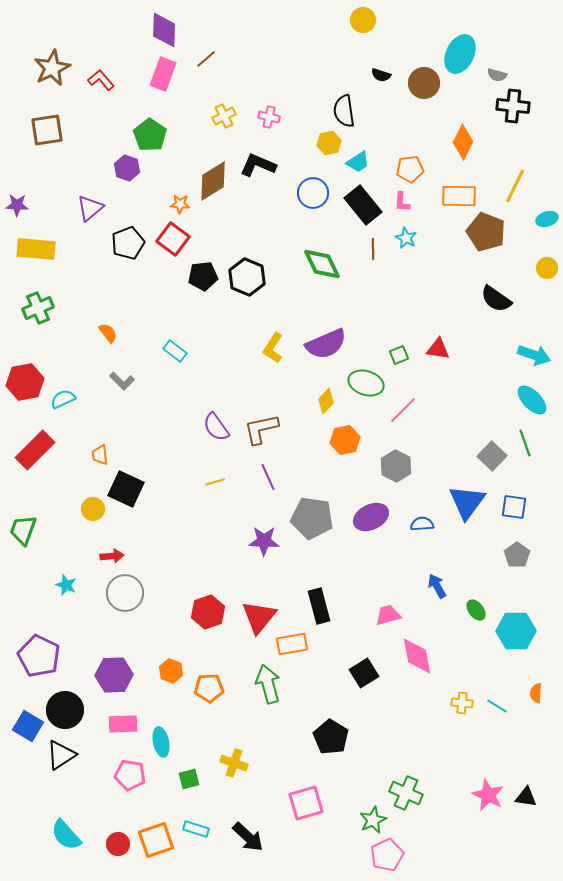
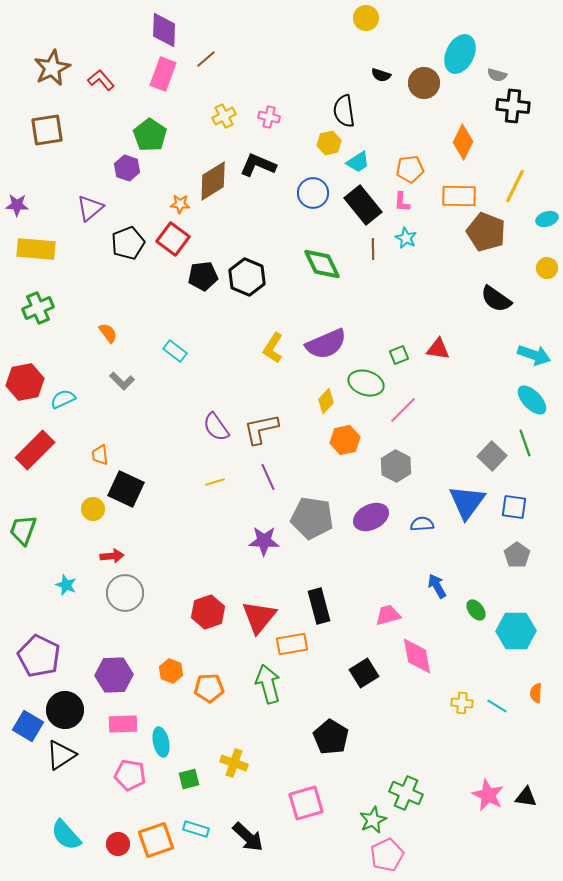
yellow circle at (363, 20): moved 3 px right, 2 px up
